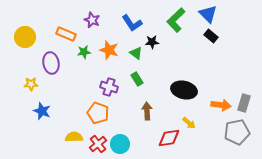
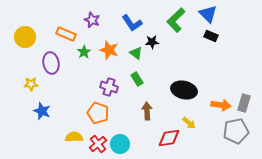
black rectangle: rotated 16 degrees counterclockwise
green star: rotated 24 degrees counterclockwise
gray pentagon: moved 1 px left, 1 px up
